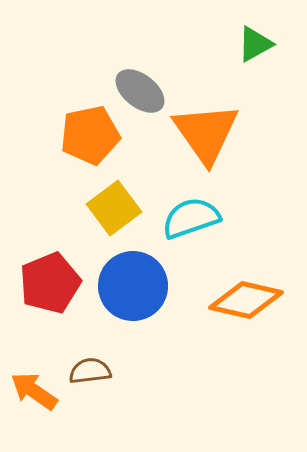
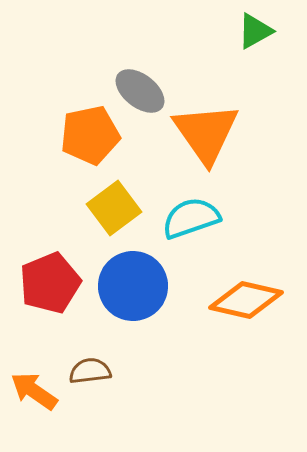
green triangle: moved 13 px up
